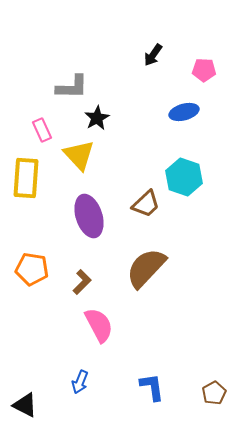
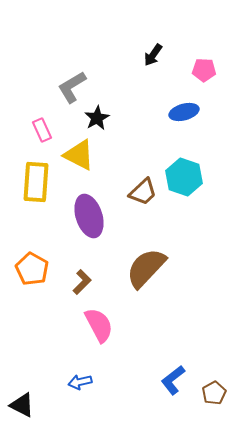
gray L-shape: rotated 148 degrees clockwise
yellow triangle: rotated 20 degrees counterclockwise
yellow rectangle: moved 10 px right, 4 px down
brown trapezoid: moved 3 px left, 12 px up
orange pentagon: rotated 20 degrees clockwise
blue arrow: rotated 55 degrees clockwise
blue L-shape: moved 21 px right, 7 px up; rotated 120 degrees counterclockwise
black triangle: moved 3 px left
